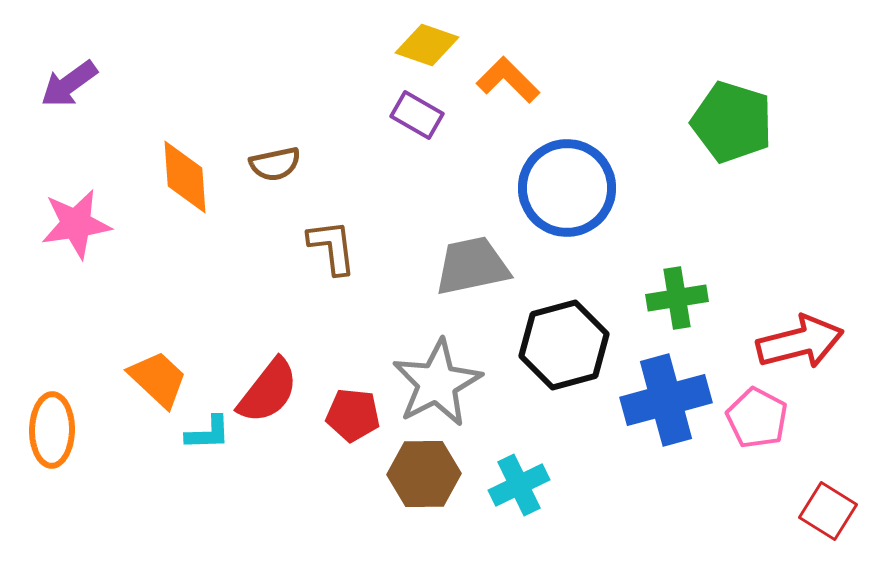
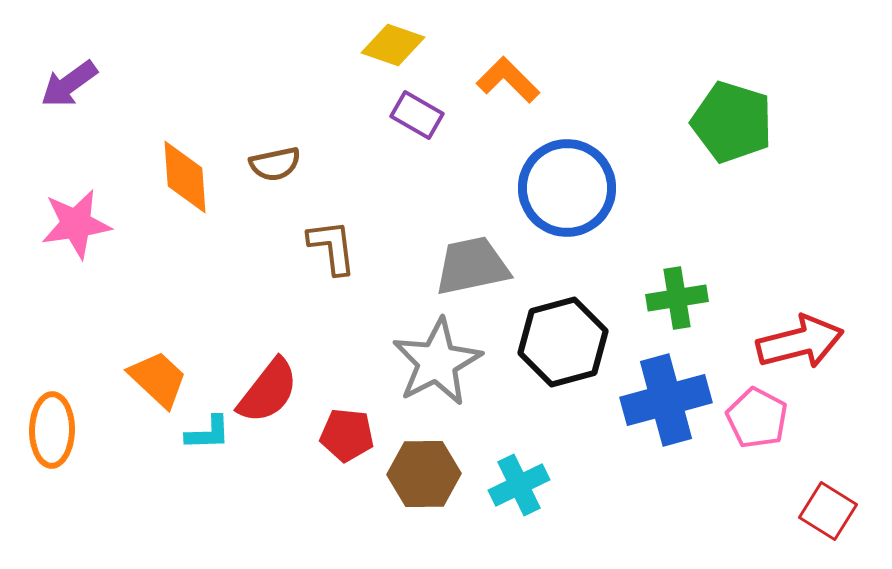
yellow diamond: moved 34 px left
black hexagon: moved 1 px left, 3 px up
gray star: moved 21 px up
red pentagon: moved 6 px left, 20 px down
